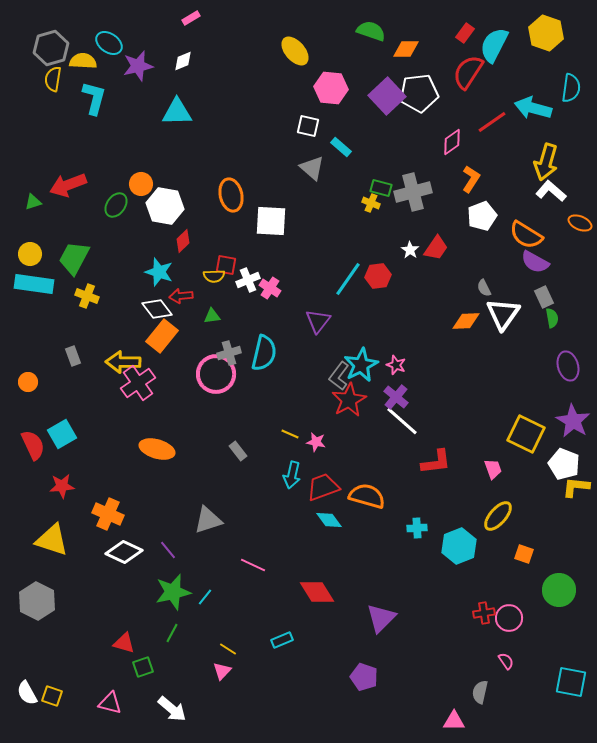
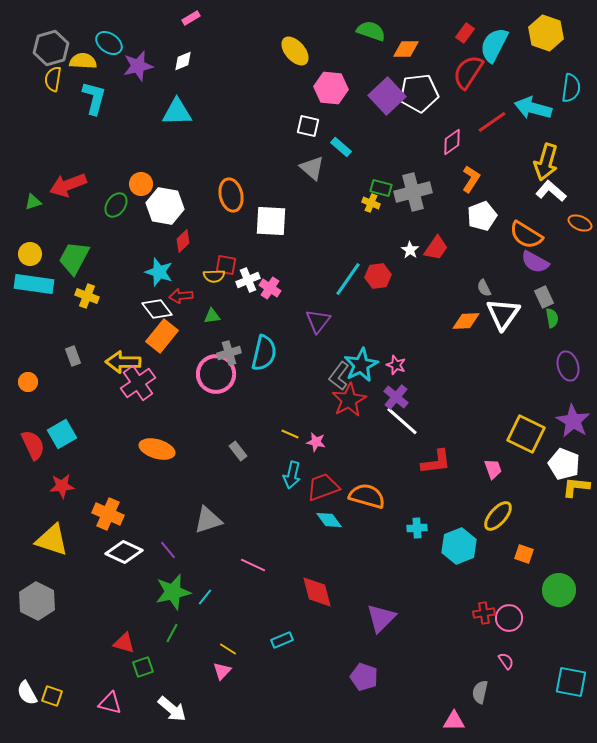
red diamond at (317, 592): rotated 18 degrees clockwise
